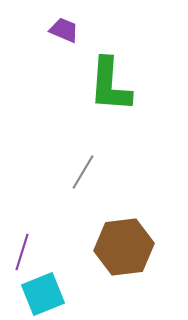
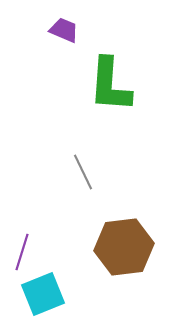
gray line: rotated 57 degrees counterclockwise
